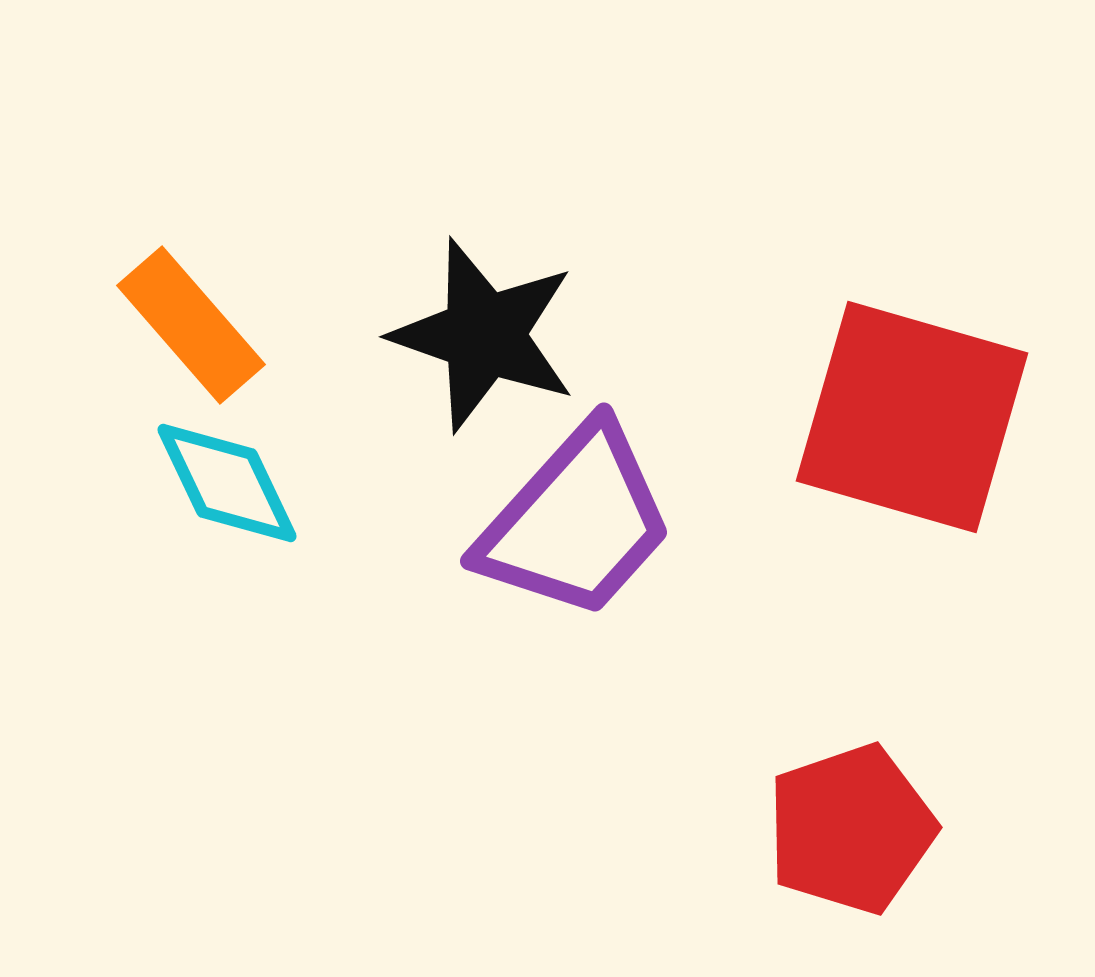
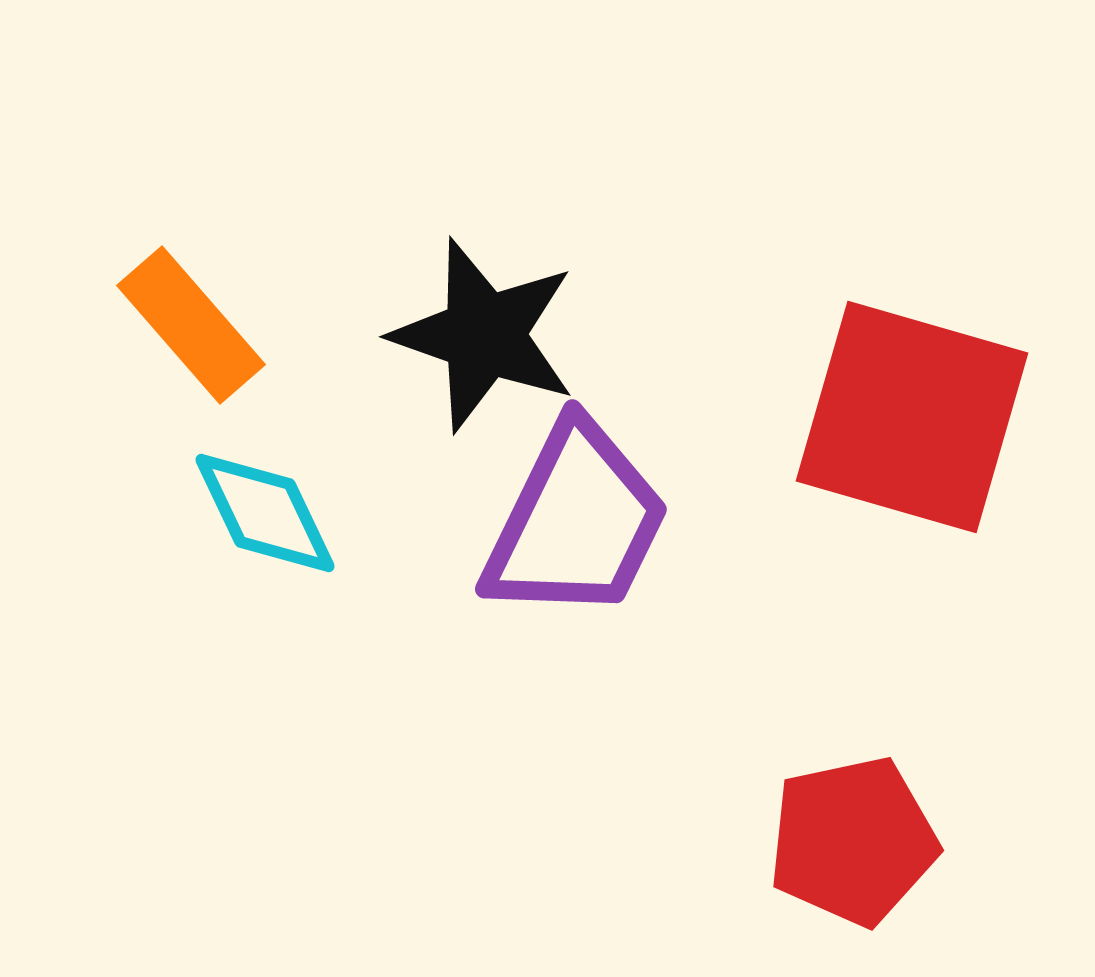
cyan diamond: moved 38 px right, 30 px down
purple trapezoid: rotated 16 degrees counterclockwise
red pentagon: moved 2 px right, 12 px down; rotated 7 degrees clockwise
